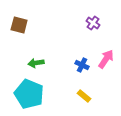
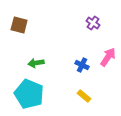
pink arrow: moved 2 px right, 2 px up
